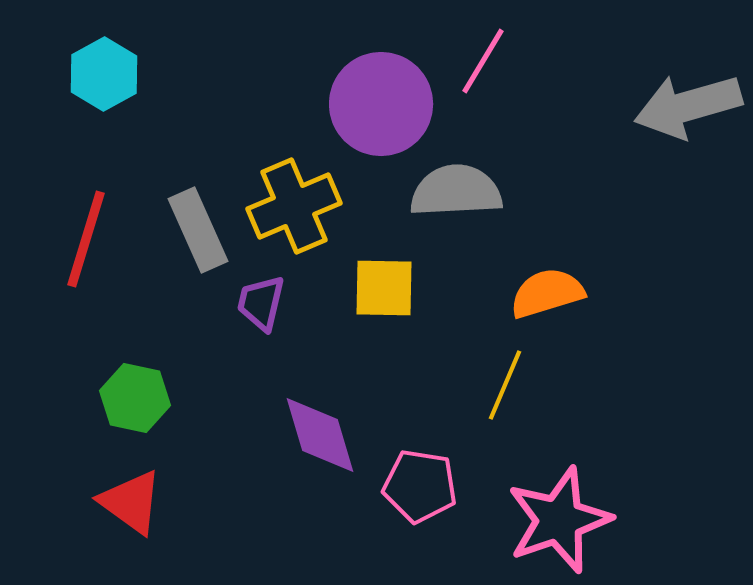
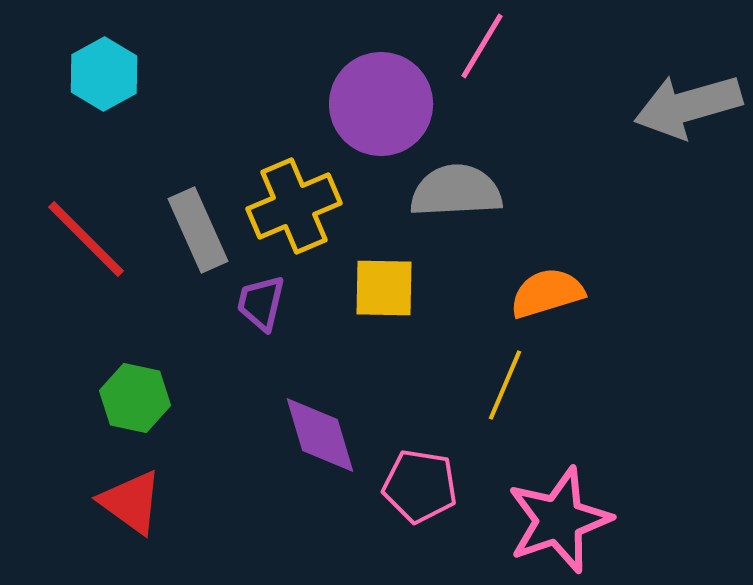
pink line: moved 1 px left, 15 px up
red line: rotated 62 degrees counterclockwise
